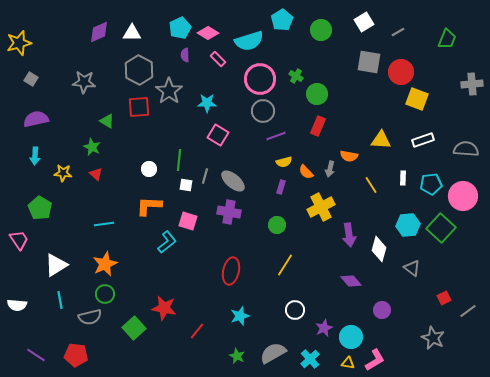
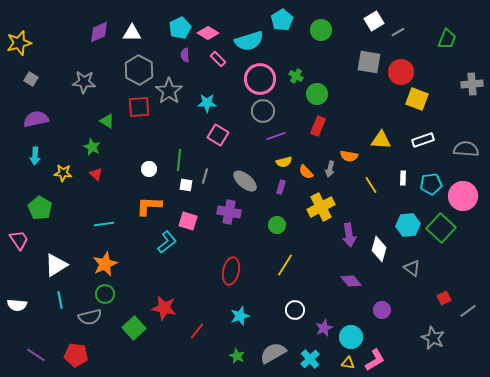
white square at (364, 22): moved 10 px right, 1 px up
gray ellipse at (233, 181): moved 12 px right
